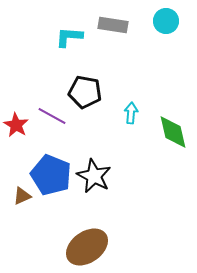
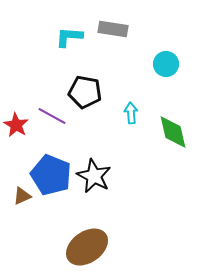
cyan circle: moved 43 px down
gray rectangle: moved 4 px down
cyan arrow: rotated 10 degrees counterclockwise
